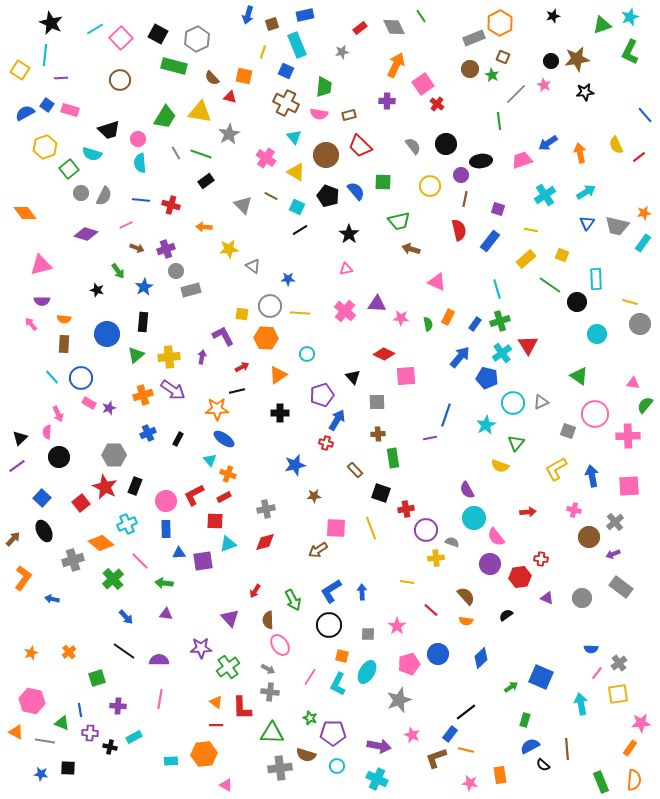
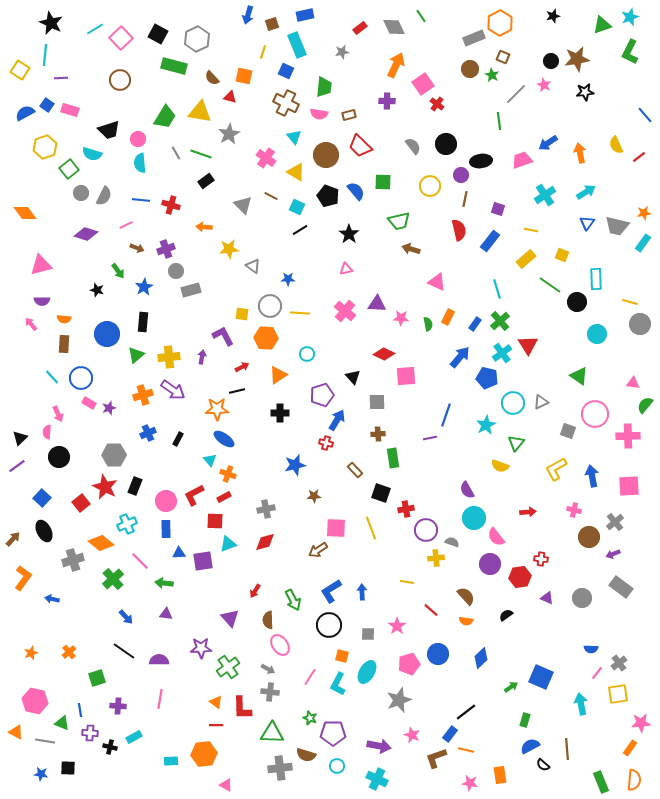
green cross at (500, 321): rotated 24 degrees counterclockwise
pink hexagon at (32, 701): moved 3 px right
